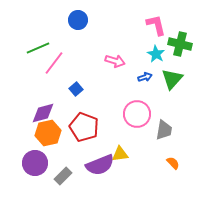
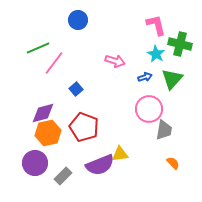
pink circle: moved 12 px right, 5 px up
